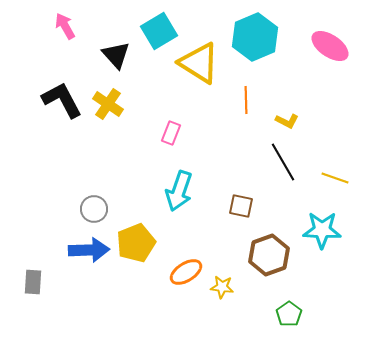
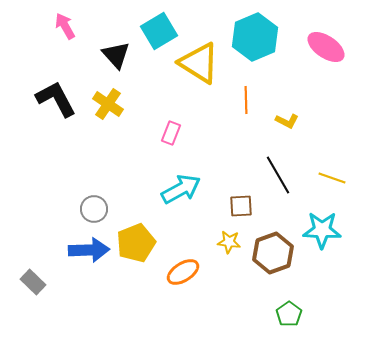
pink ellipse: moved 4 px left, 1 px down
black L-shape: moved 6 px left, 1 px up
black line: moved 5 px left, 13 px down
yellow line: moved 3 px left
cyan arrow: moved 2 px right, 2 px up; rotated 138 degrees counterclockwise
brown square: rotated 15 degrees counterclockwise
brown hexagon: moved 4 px right, 2 px up
orange ellipse: moved 3 px left
gray rectangle: rotated 50 degrees counterclockwise
yellow star: moved 7 px right, 45 px up
